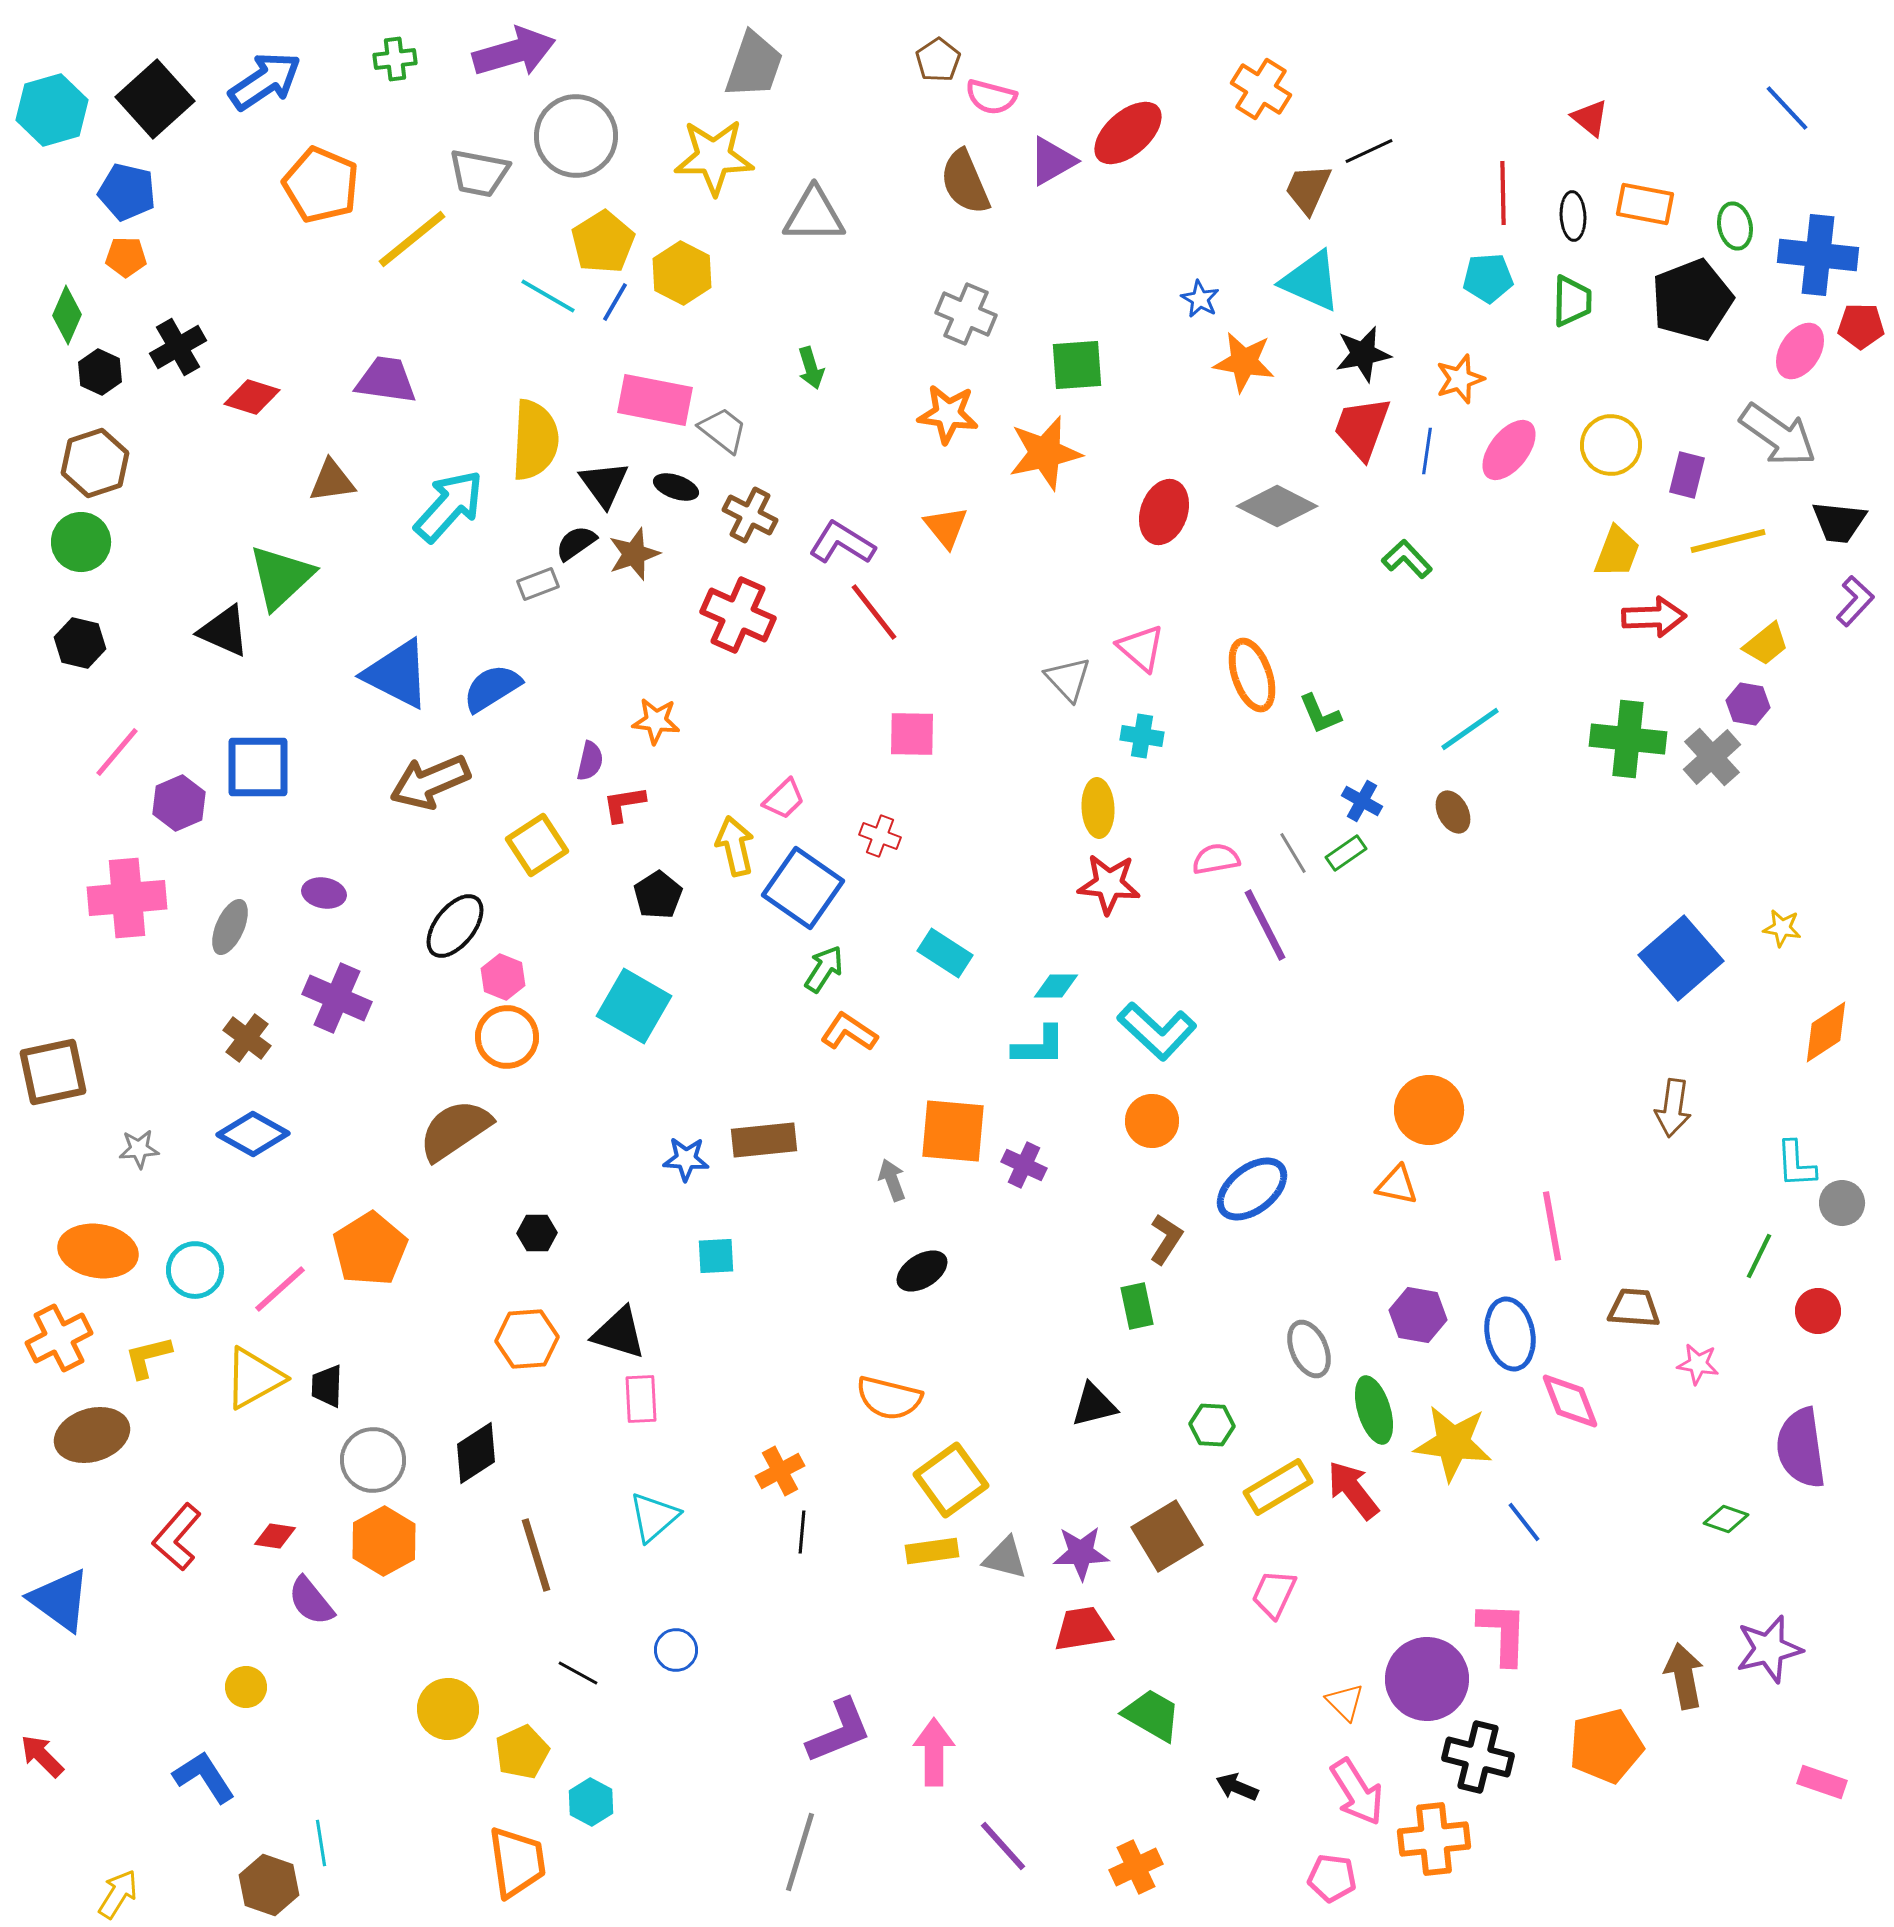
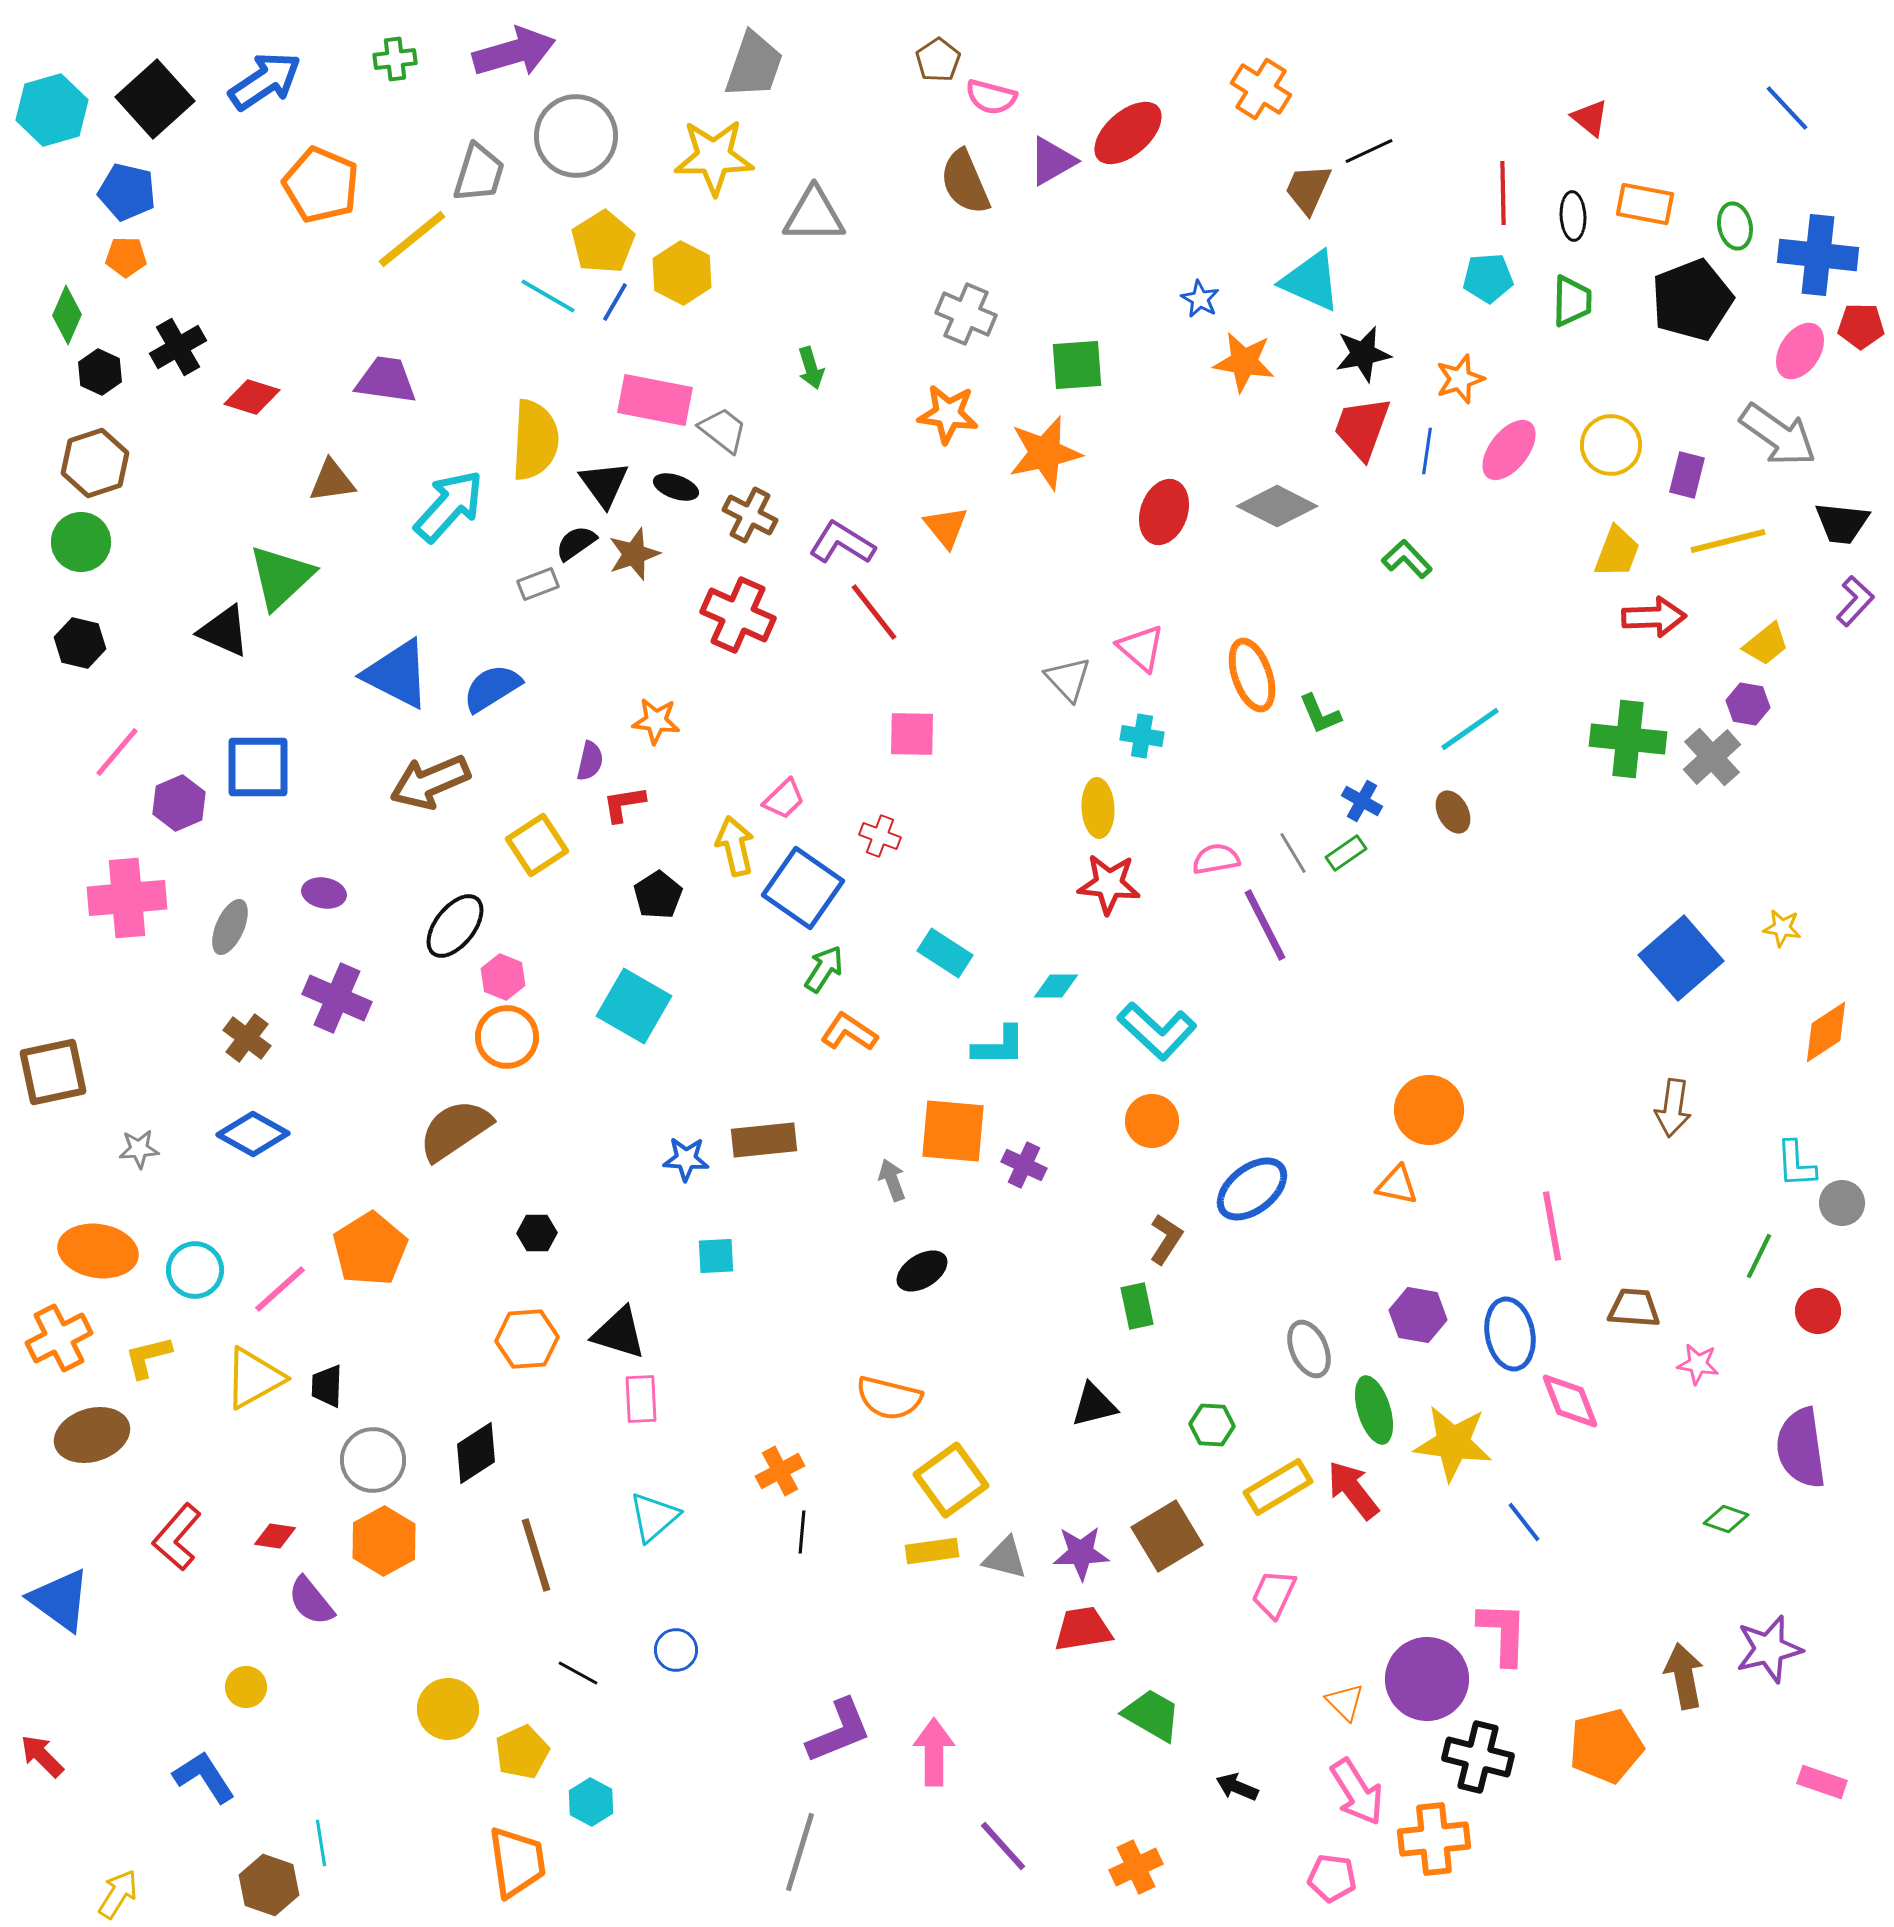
gray trapezoid at (479, 173): rotated 84 degrees counterclockwise
black trapezoid at (1839, 522): moved 3 px right, 1 px down
cyan L-shape at (1039, 1046): moved 40 px left
